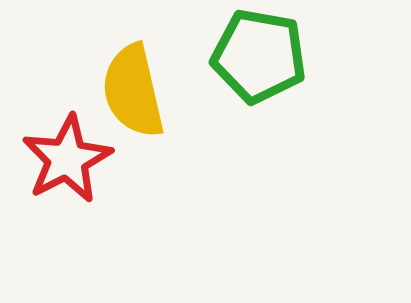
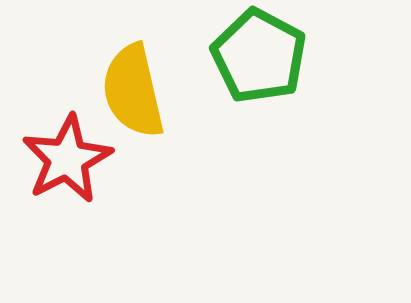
green pentagon: rotated 18 degrees clockwise
